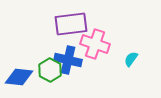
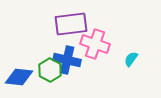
blue cross: moved 1 px left
